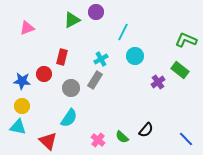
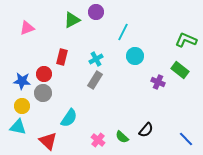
cyan cross: moved 5 px left
purple cross: rotated 32 degrees counterclockwise
gray circle: moved 28 px left, 5 px down
